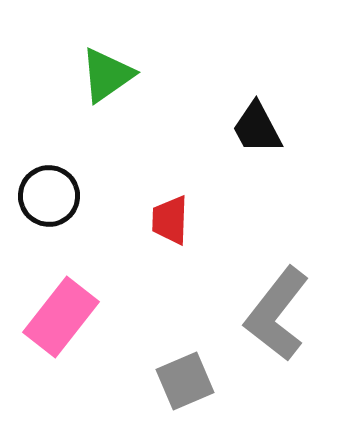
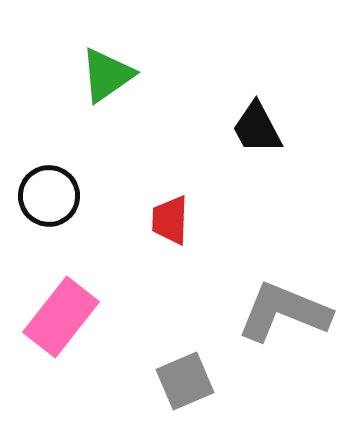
gray L-shape: moved 7 px right, 2 px up; rotated 74 degrees clockwise
